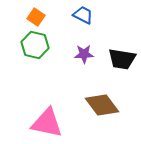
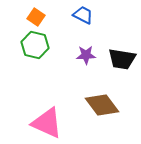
purple star: moved 2 px right, 1 px down
pink triangle: rotated 12 degrees clockwise
